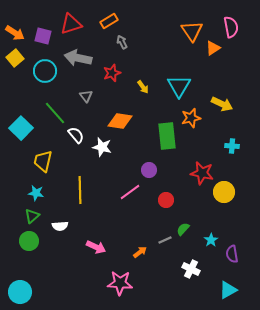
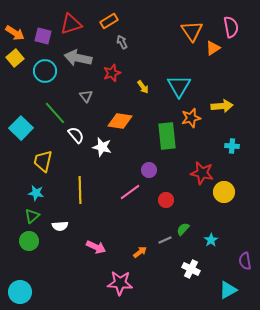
yellow arrow at (222, 104): moved 2 px down; rotated 30 degrees counterclockwise
purple semicircle at (232, 254): moved 13 px right, 7 px down
